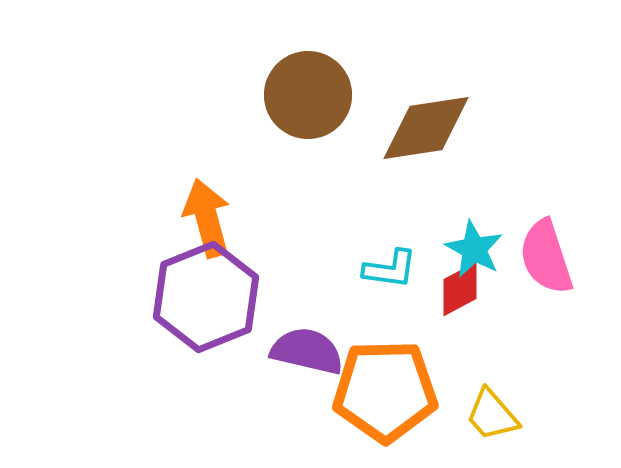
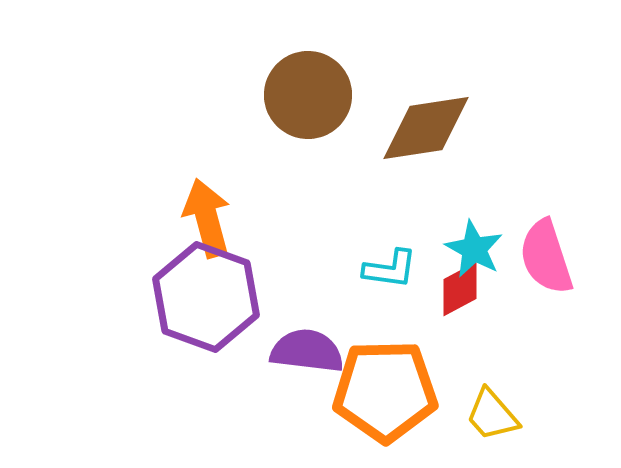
purple hexagon: rotated 18 degrees counterclockwise
purple semicircle: rotated 6 degrees counterclockwise
